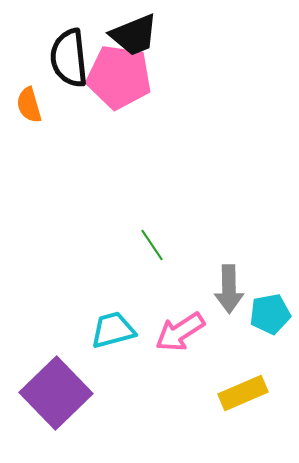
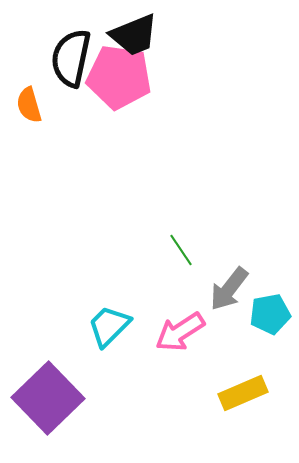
black semicircle: moved 2 px right; rotated 18 degrees clockwise
green line: moved 29 px right, 5 px down
gray arrow: rotated 39 degrees clockwise
cyan trapezoid: moved 4 px left, 4 px up; rotated 30 degrees counterclockwise
purple square: moved 8 px left, 5 px down
